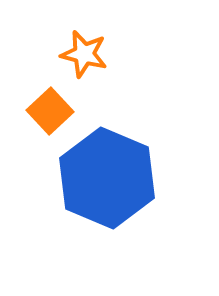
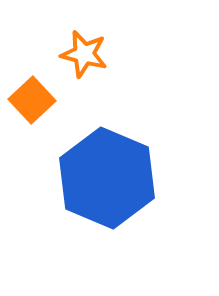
orange square: moved 18 px left, 11 px up
